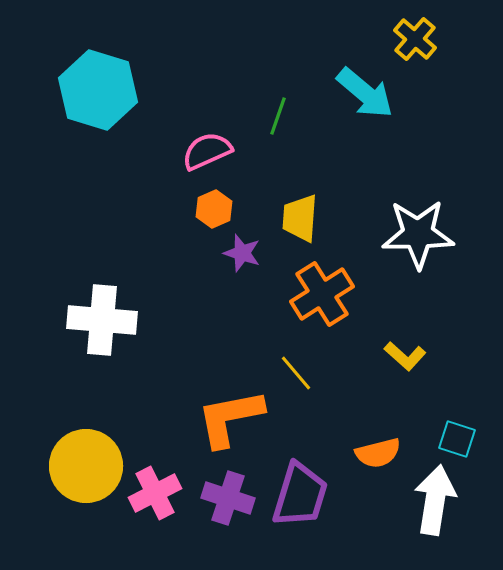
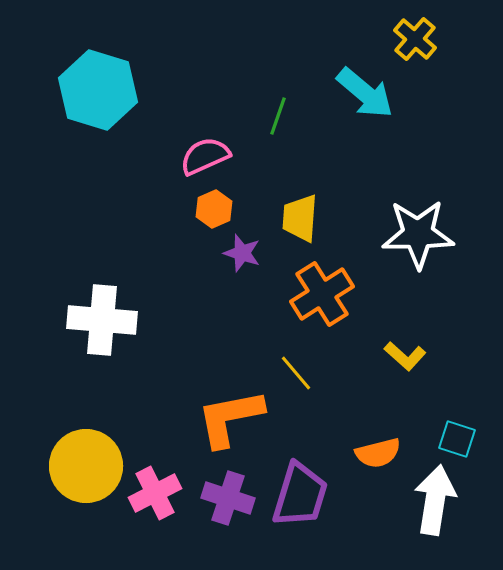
pink semicircle: moved 2 px left, 5 px down
